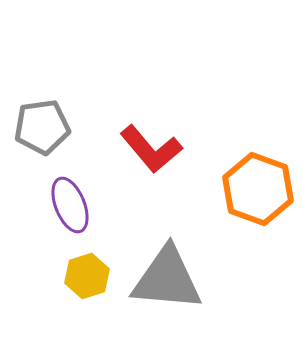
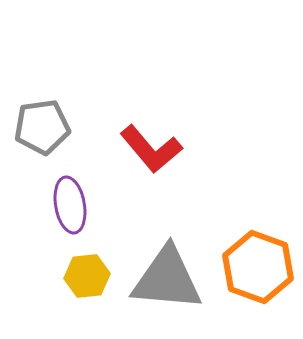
orange hexagon: moved 78 px down
purple ellipse: rotated 12 degrees clockwise
yellow hexagon: rotated 12 degrees clockwise
